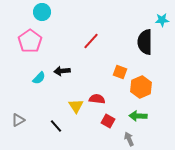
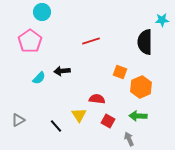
red line: rotated 30 degrees clockwise
yellow triangle: moved 3 px right, 9 px down
